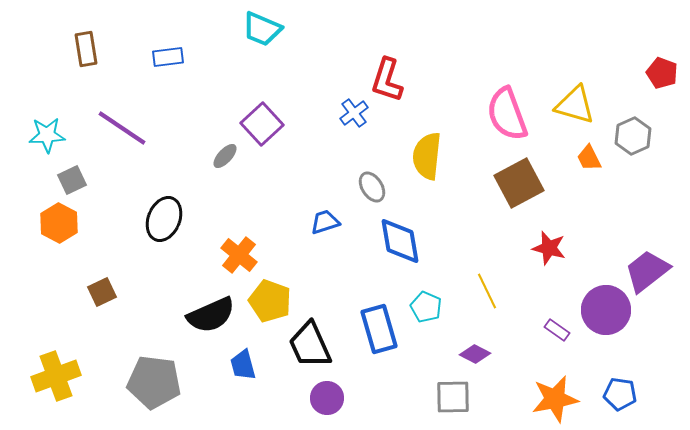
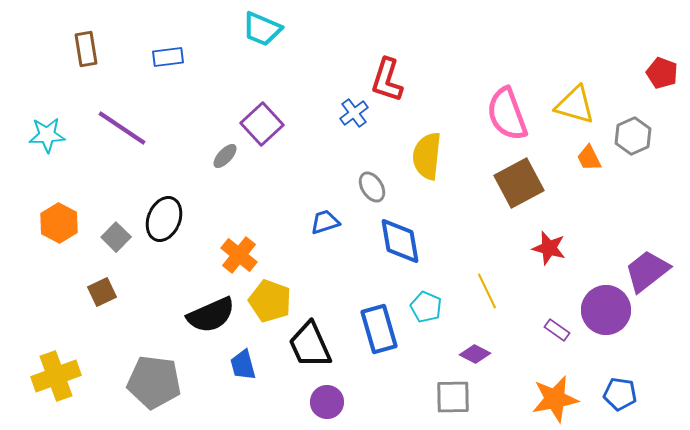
gray square at (72, 180): moved 44 px right, 57 px down; rotated 20 degrees counterclockwise
purple circle at (327, 398): moved 4 px down
